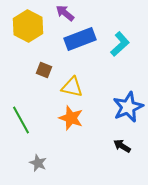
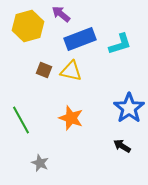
purple arrow: moved 4 px left, 1 px down
yellow hexagon: rotated 16 degrees clockwise
cyan L-shape: rotated 25 degrees clockwise
yellow triangle: moved 1 px left, 16 px up
blue star: moved 1 px right, 1 px down; rotated 12 degrees counterclockwise
gray star: moved 2 px right
